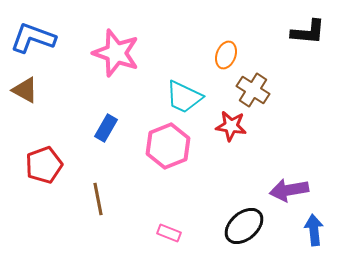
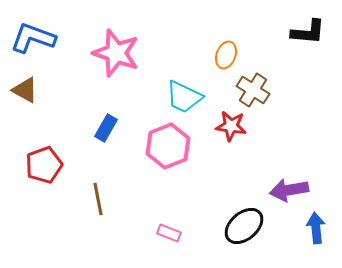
blue arrow: moved 2 px right, 2 px up
